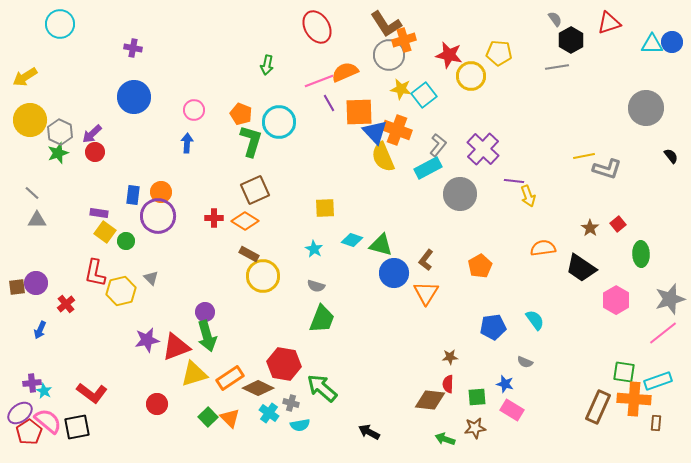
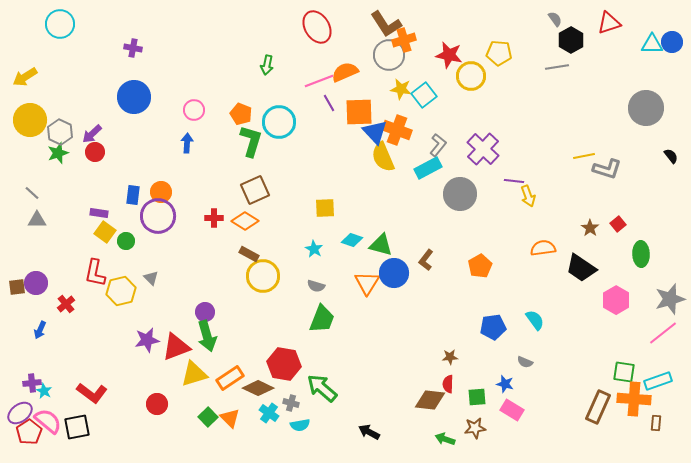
orange triangle at (426, 293): moved 59 px left, 10 px up
